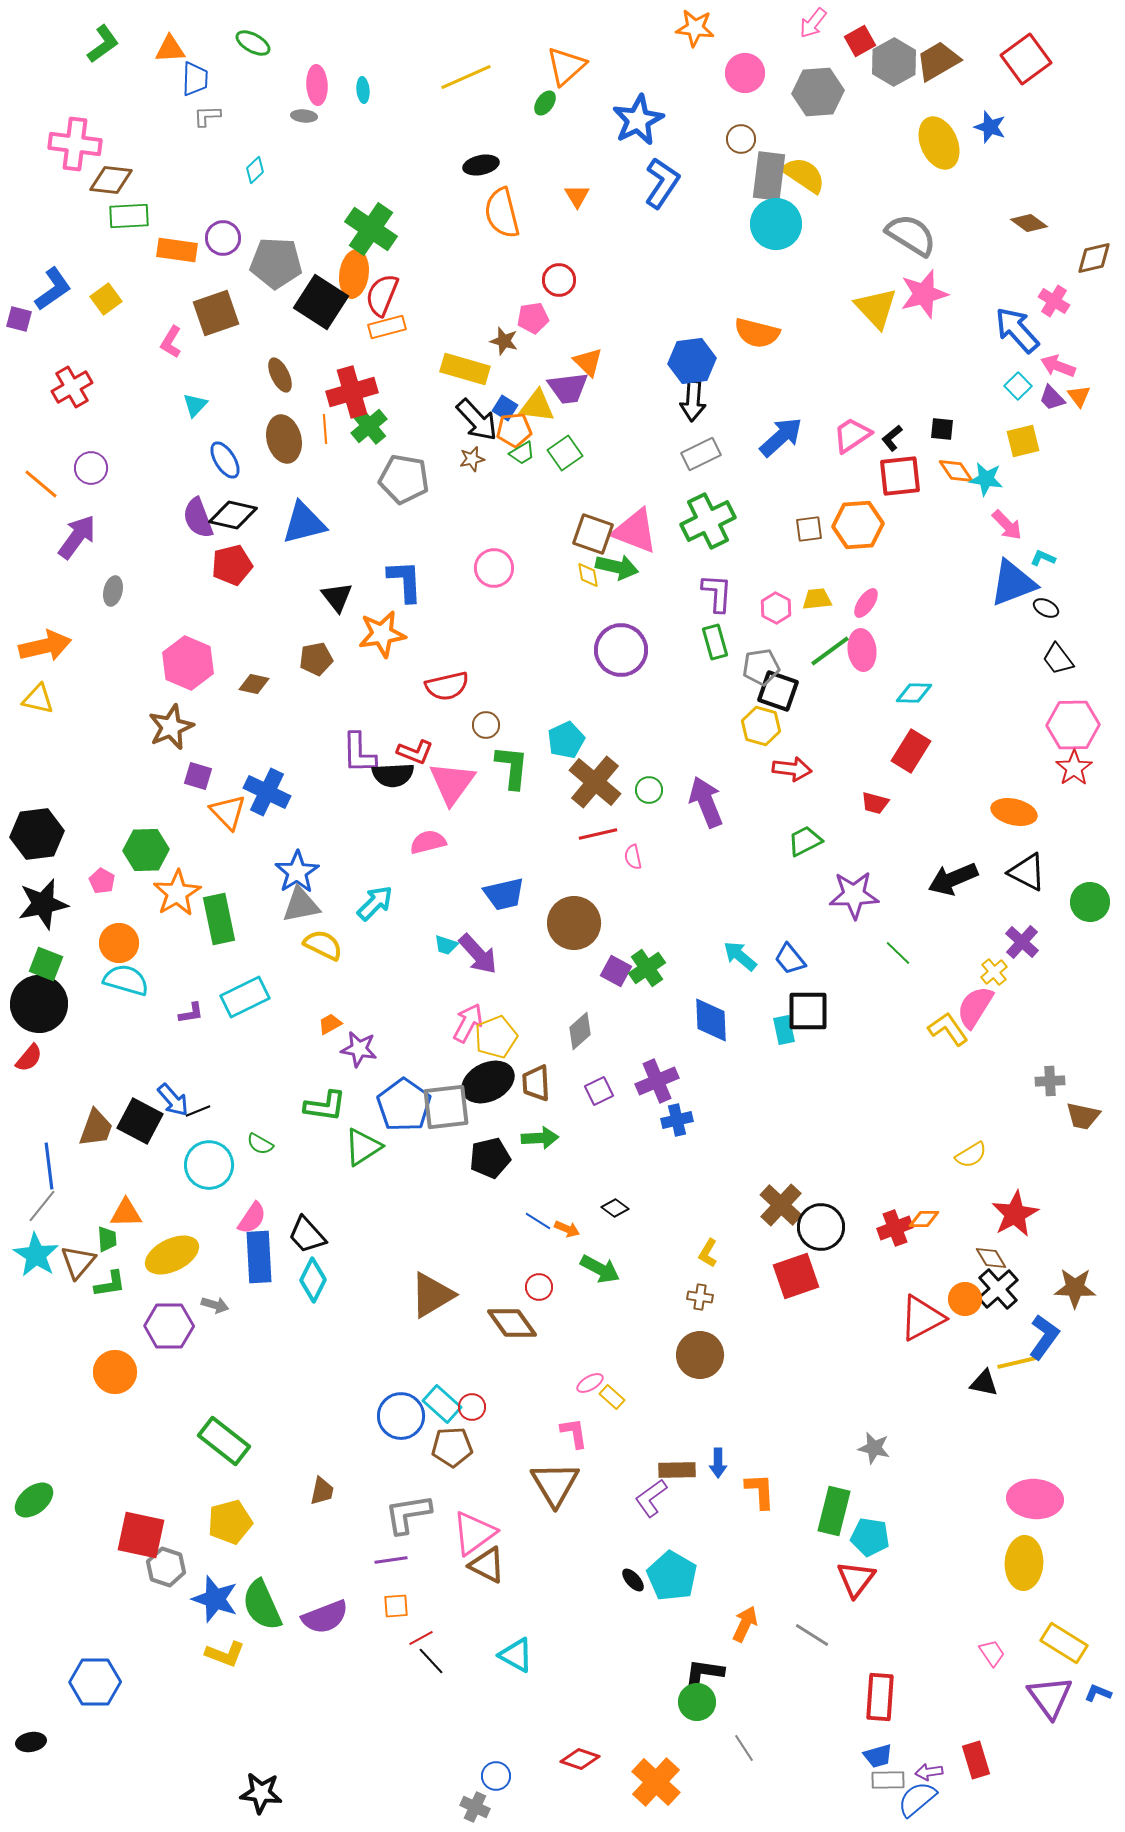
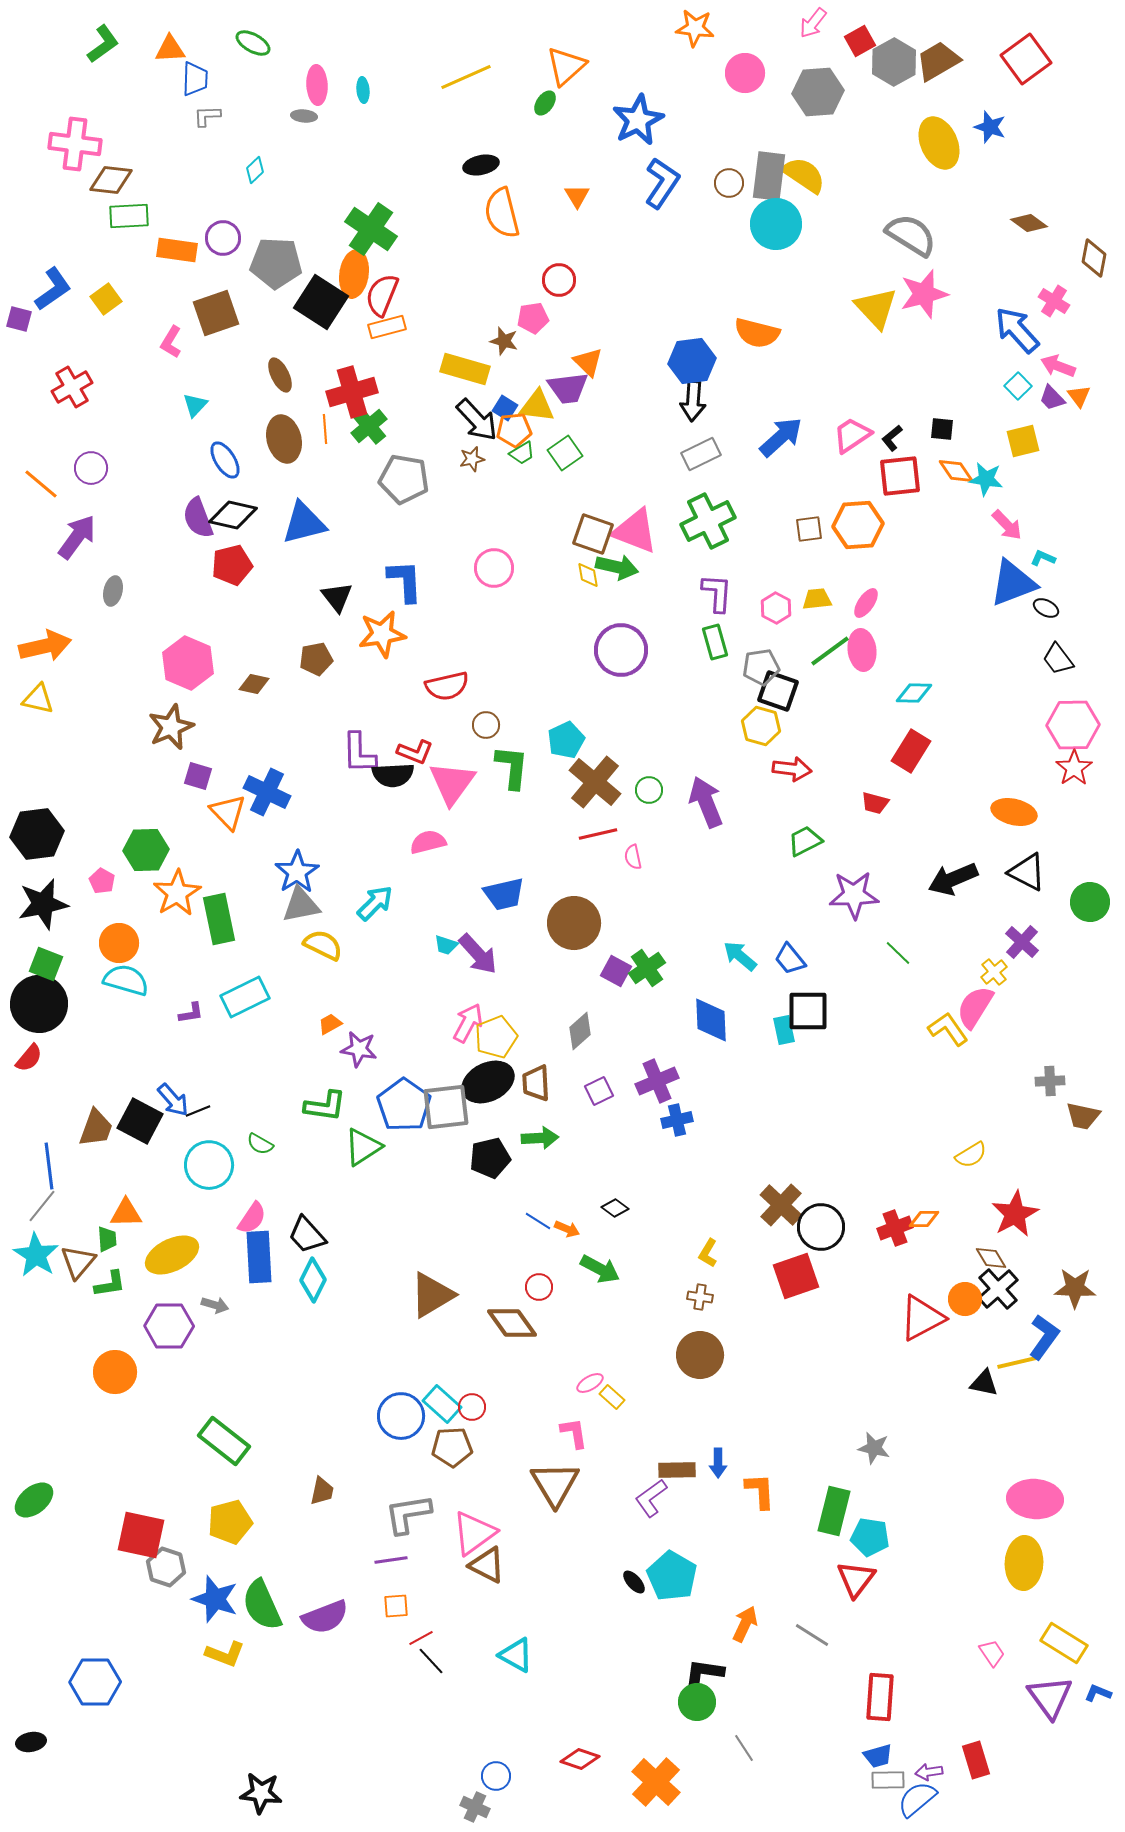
brown circle at (741, 139): moved 12 px left, 44 px down
brown diamond at (1094, 258): rotated 66 degrees counterclockwise
black ellipse at (633, 1580): moved 1 px right, 2 px down
